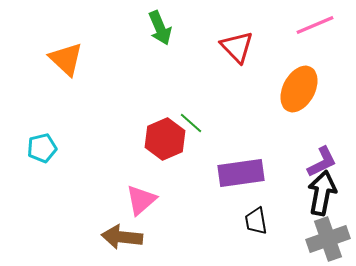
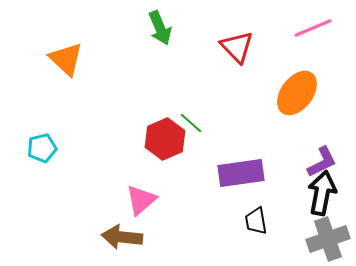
pink line: moved 2 px left, 3 px down
orange ellipse: moved 2 px left, 4 px down; rotated 9 degrees clockwise
